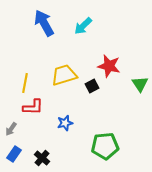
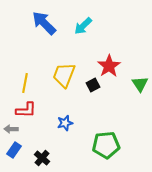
blue arrow: rotated 16 degrees counterclockwise
red star: rotated 25 degrees clockwise
yellow trapezoid: rotated 52 degrees counterclockwise
black square: moved 1 px right, 1 px up
red L-shape: moved 7 px left, 3 px down
gray arrow: rotated 56 degrees clockwise
green pentagon: moved 1 px right, 1 px up
blue rectangle: moved 4 px up
